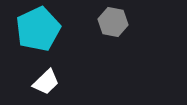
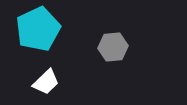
gray hexagon: moved 25 px down; rotated 16 degrees counterclockwise
